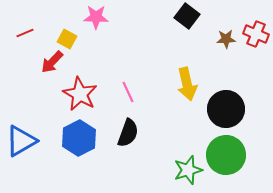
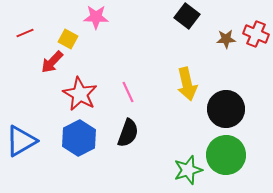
yellow square: moved 1 px right
